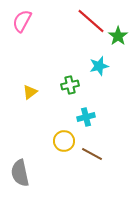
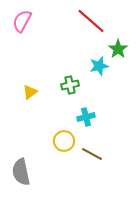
green star: moved 13 px down
gray semicircle: moved 1 px right, 1 px up
